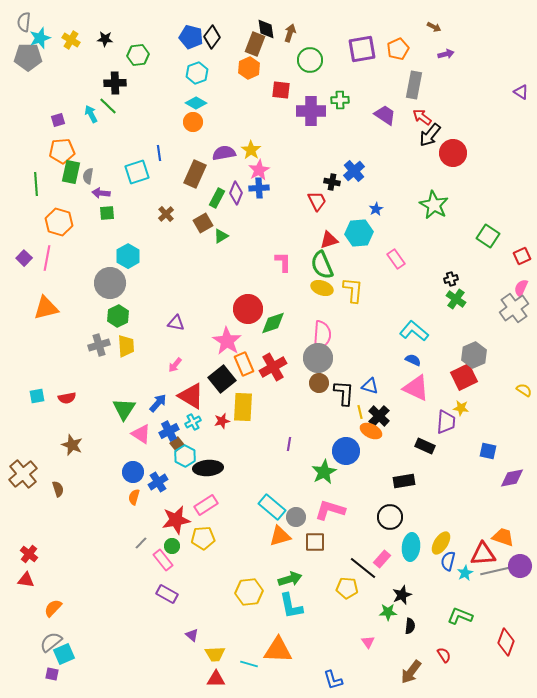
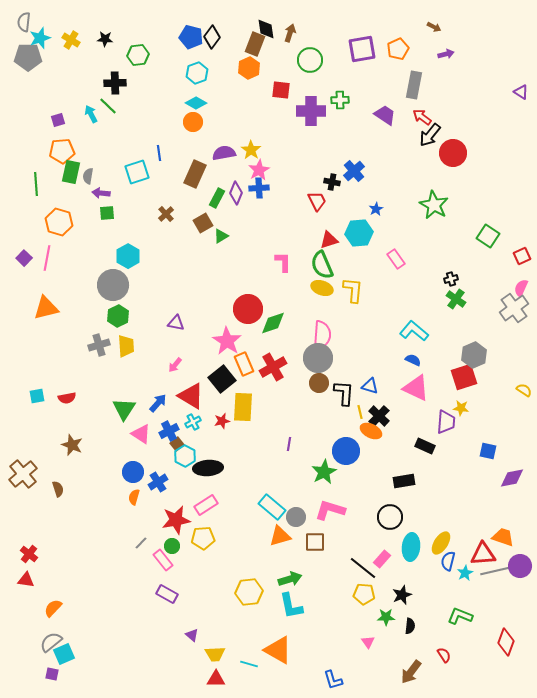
gray circle at (110, 283): moved 3 px right, 2 px down
red square at (464, 377): rotated 8 degrees clockwise
yellow pentagon at (347, 588): moved 17 px right, 6 px down
green star at (388, 612): moved 2 px left, 5 px down
orange triangle at (278, 650): rotated 28 degrees clockwise
